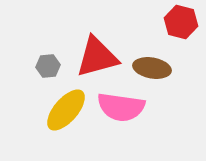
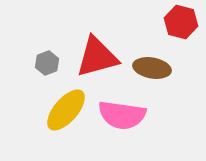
gray hexagon: moved 1 px left, 3 px up; rotated 15 degrees counterclockwise
pink semicircle: moved 1 px right, 8 px down
